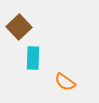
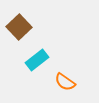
cyan rectangle: moved 4 px right, 2 px down; rotated 50 degrees clockwise
